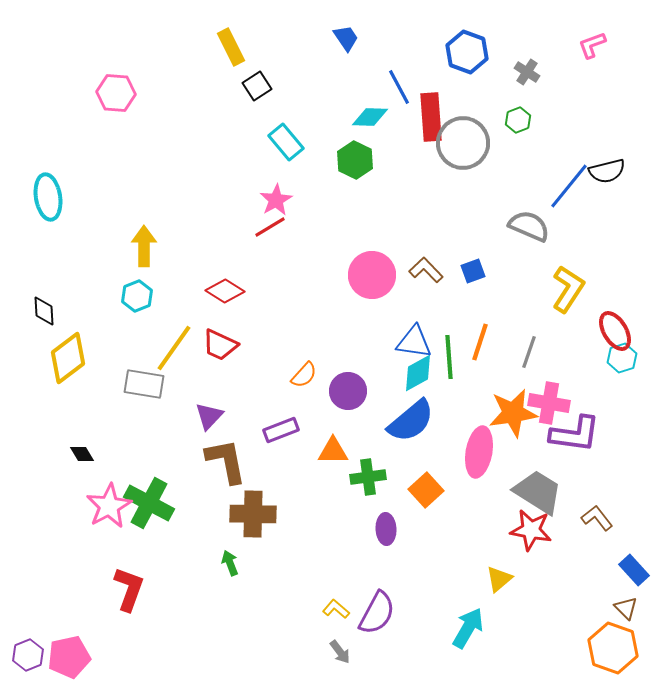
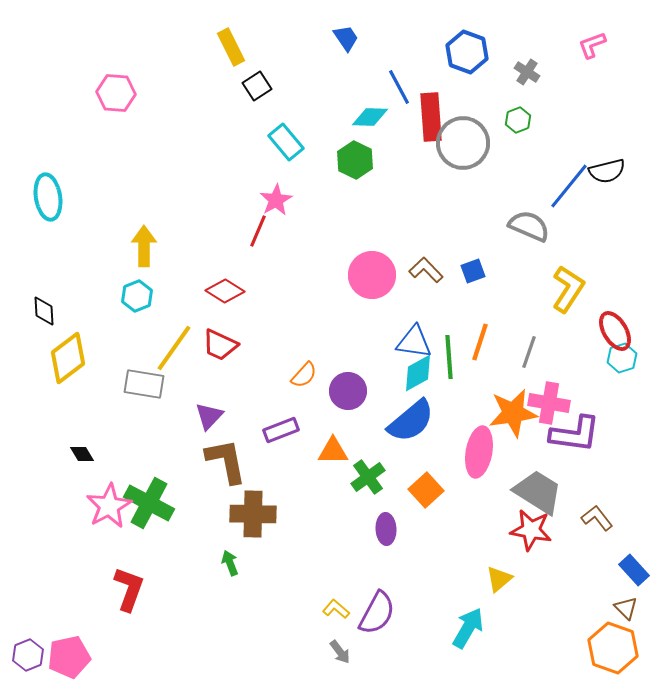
red line at (270, 227): moved 12 px left, 4 px down; rotated 36 degrees counterclockwise
green cross at (368, 477): rotated 28 degrees counterclockwise
